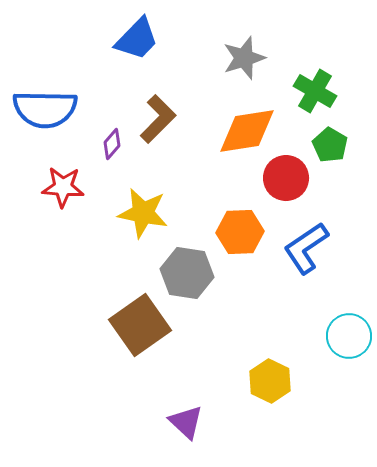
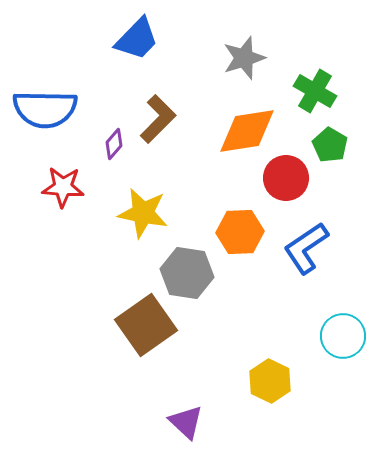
purple diamond: moved 2 px right
brown square: moved 6 px right
cyan circle: moved 6 px left
